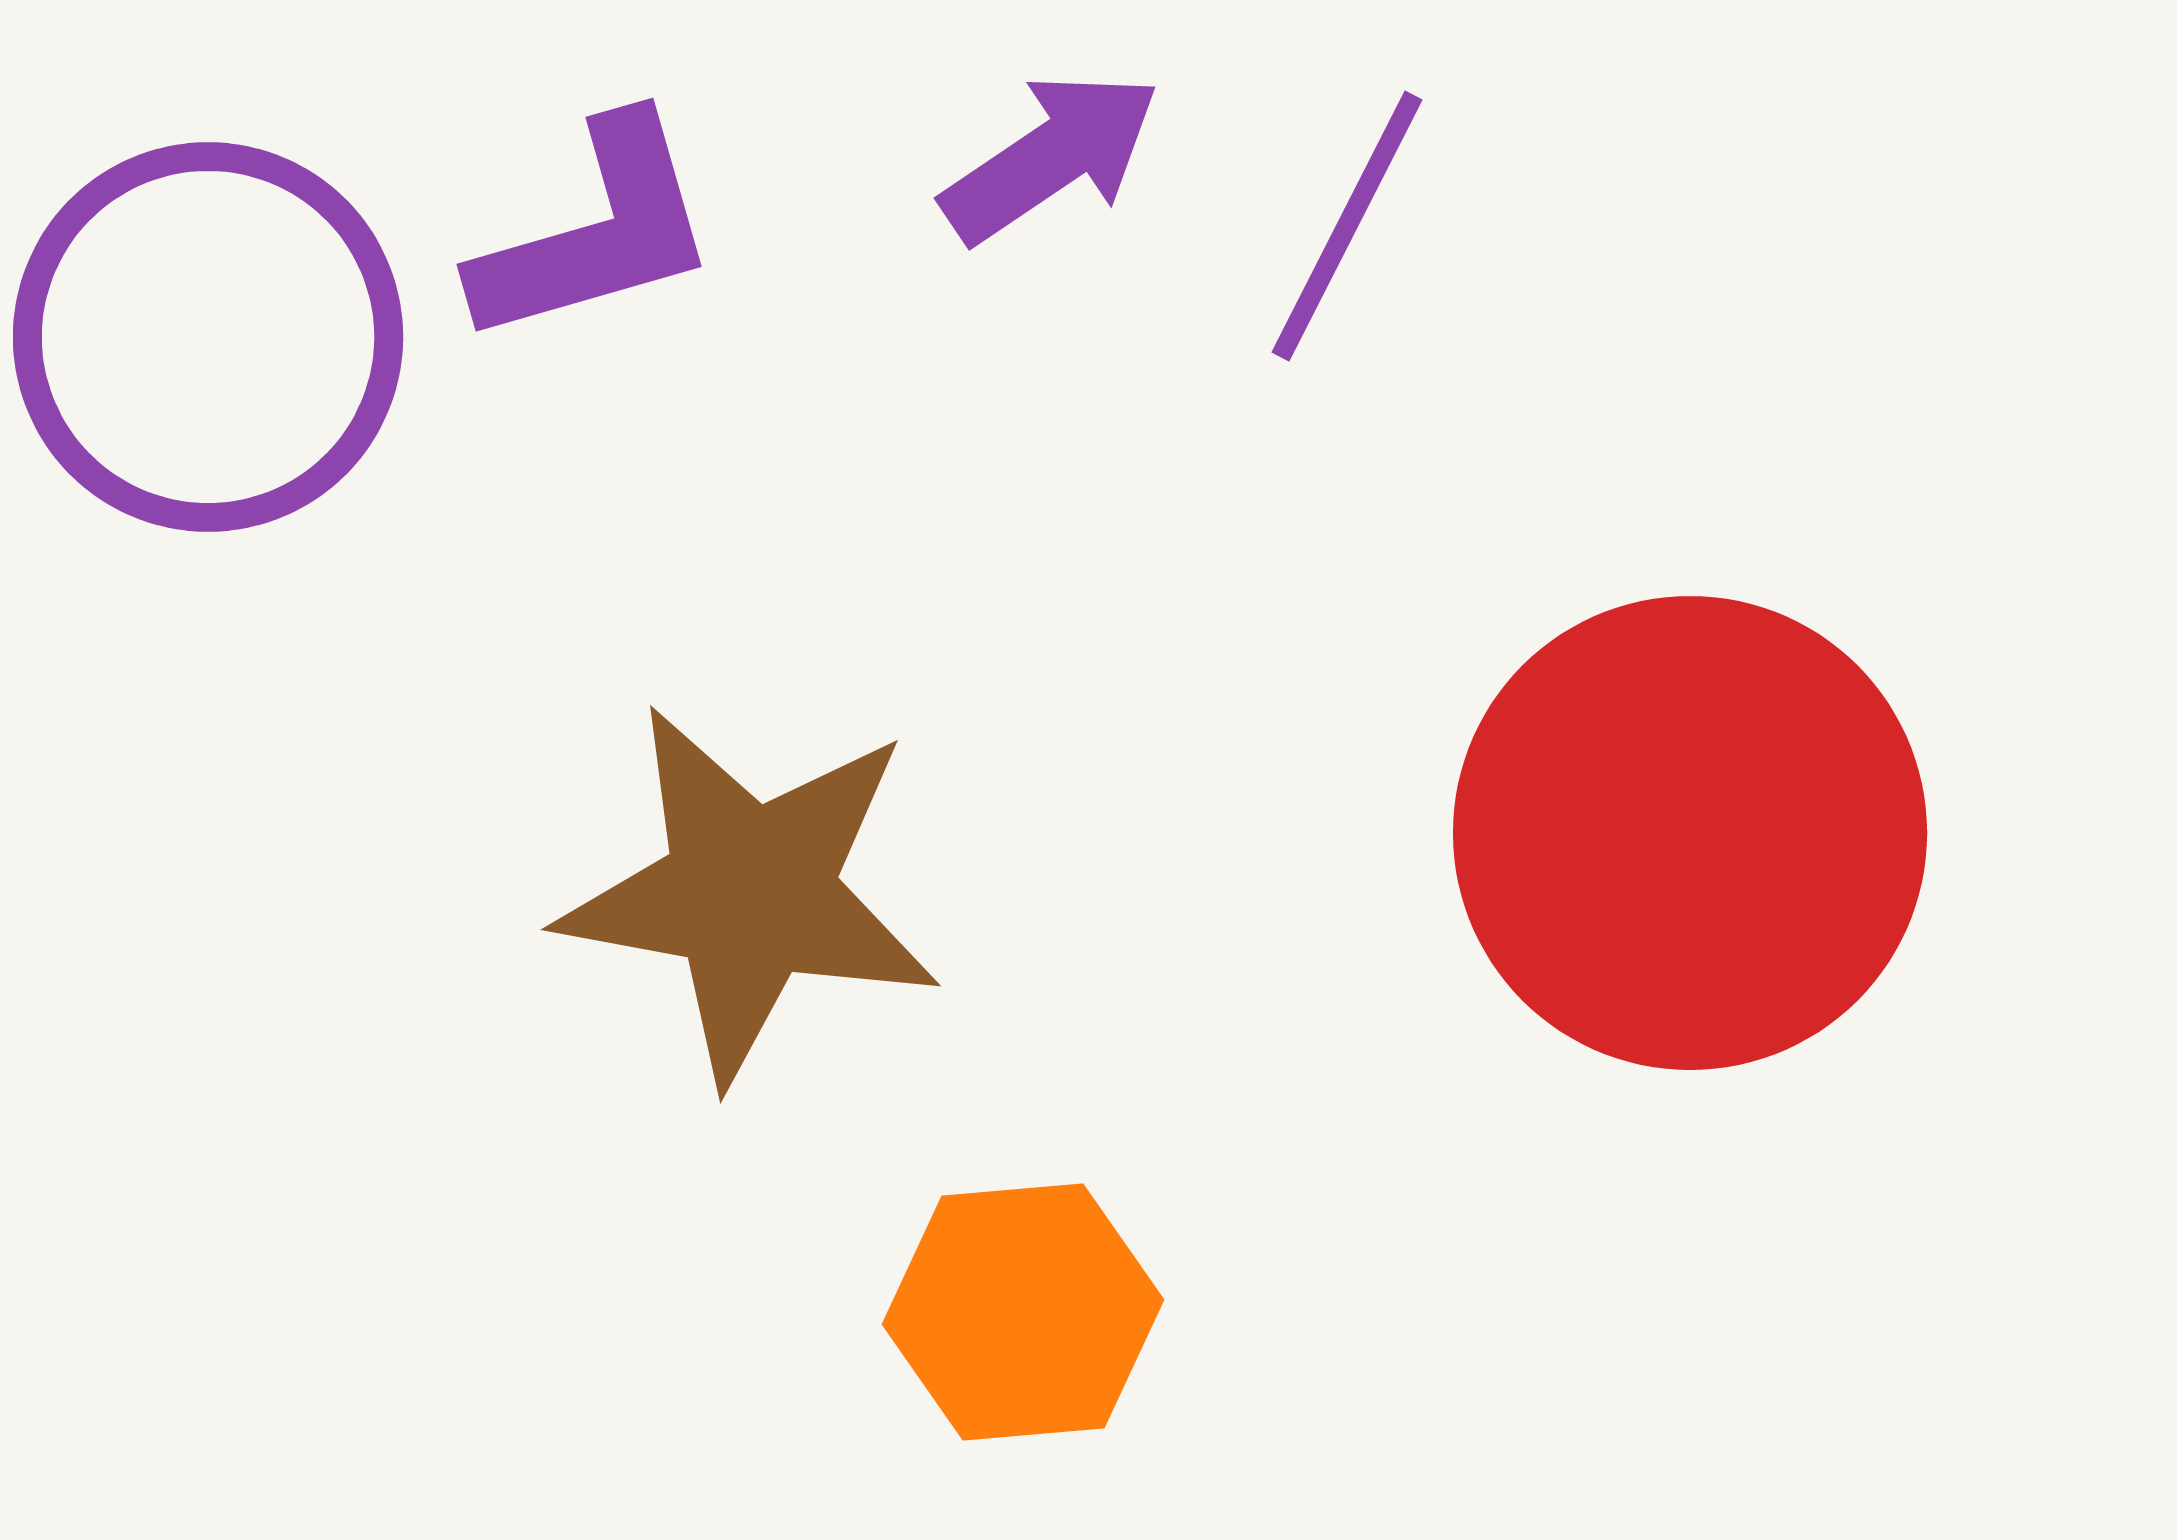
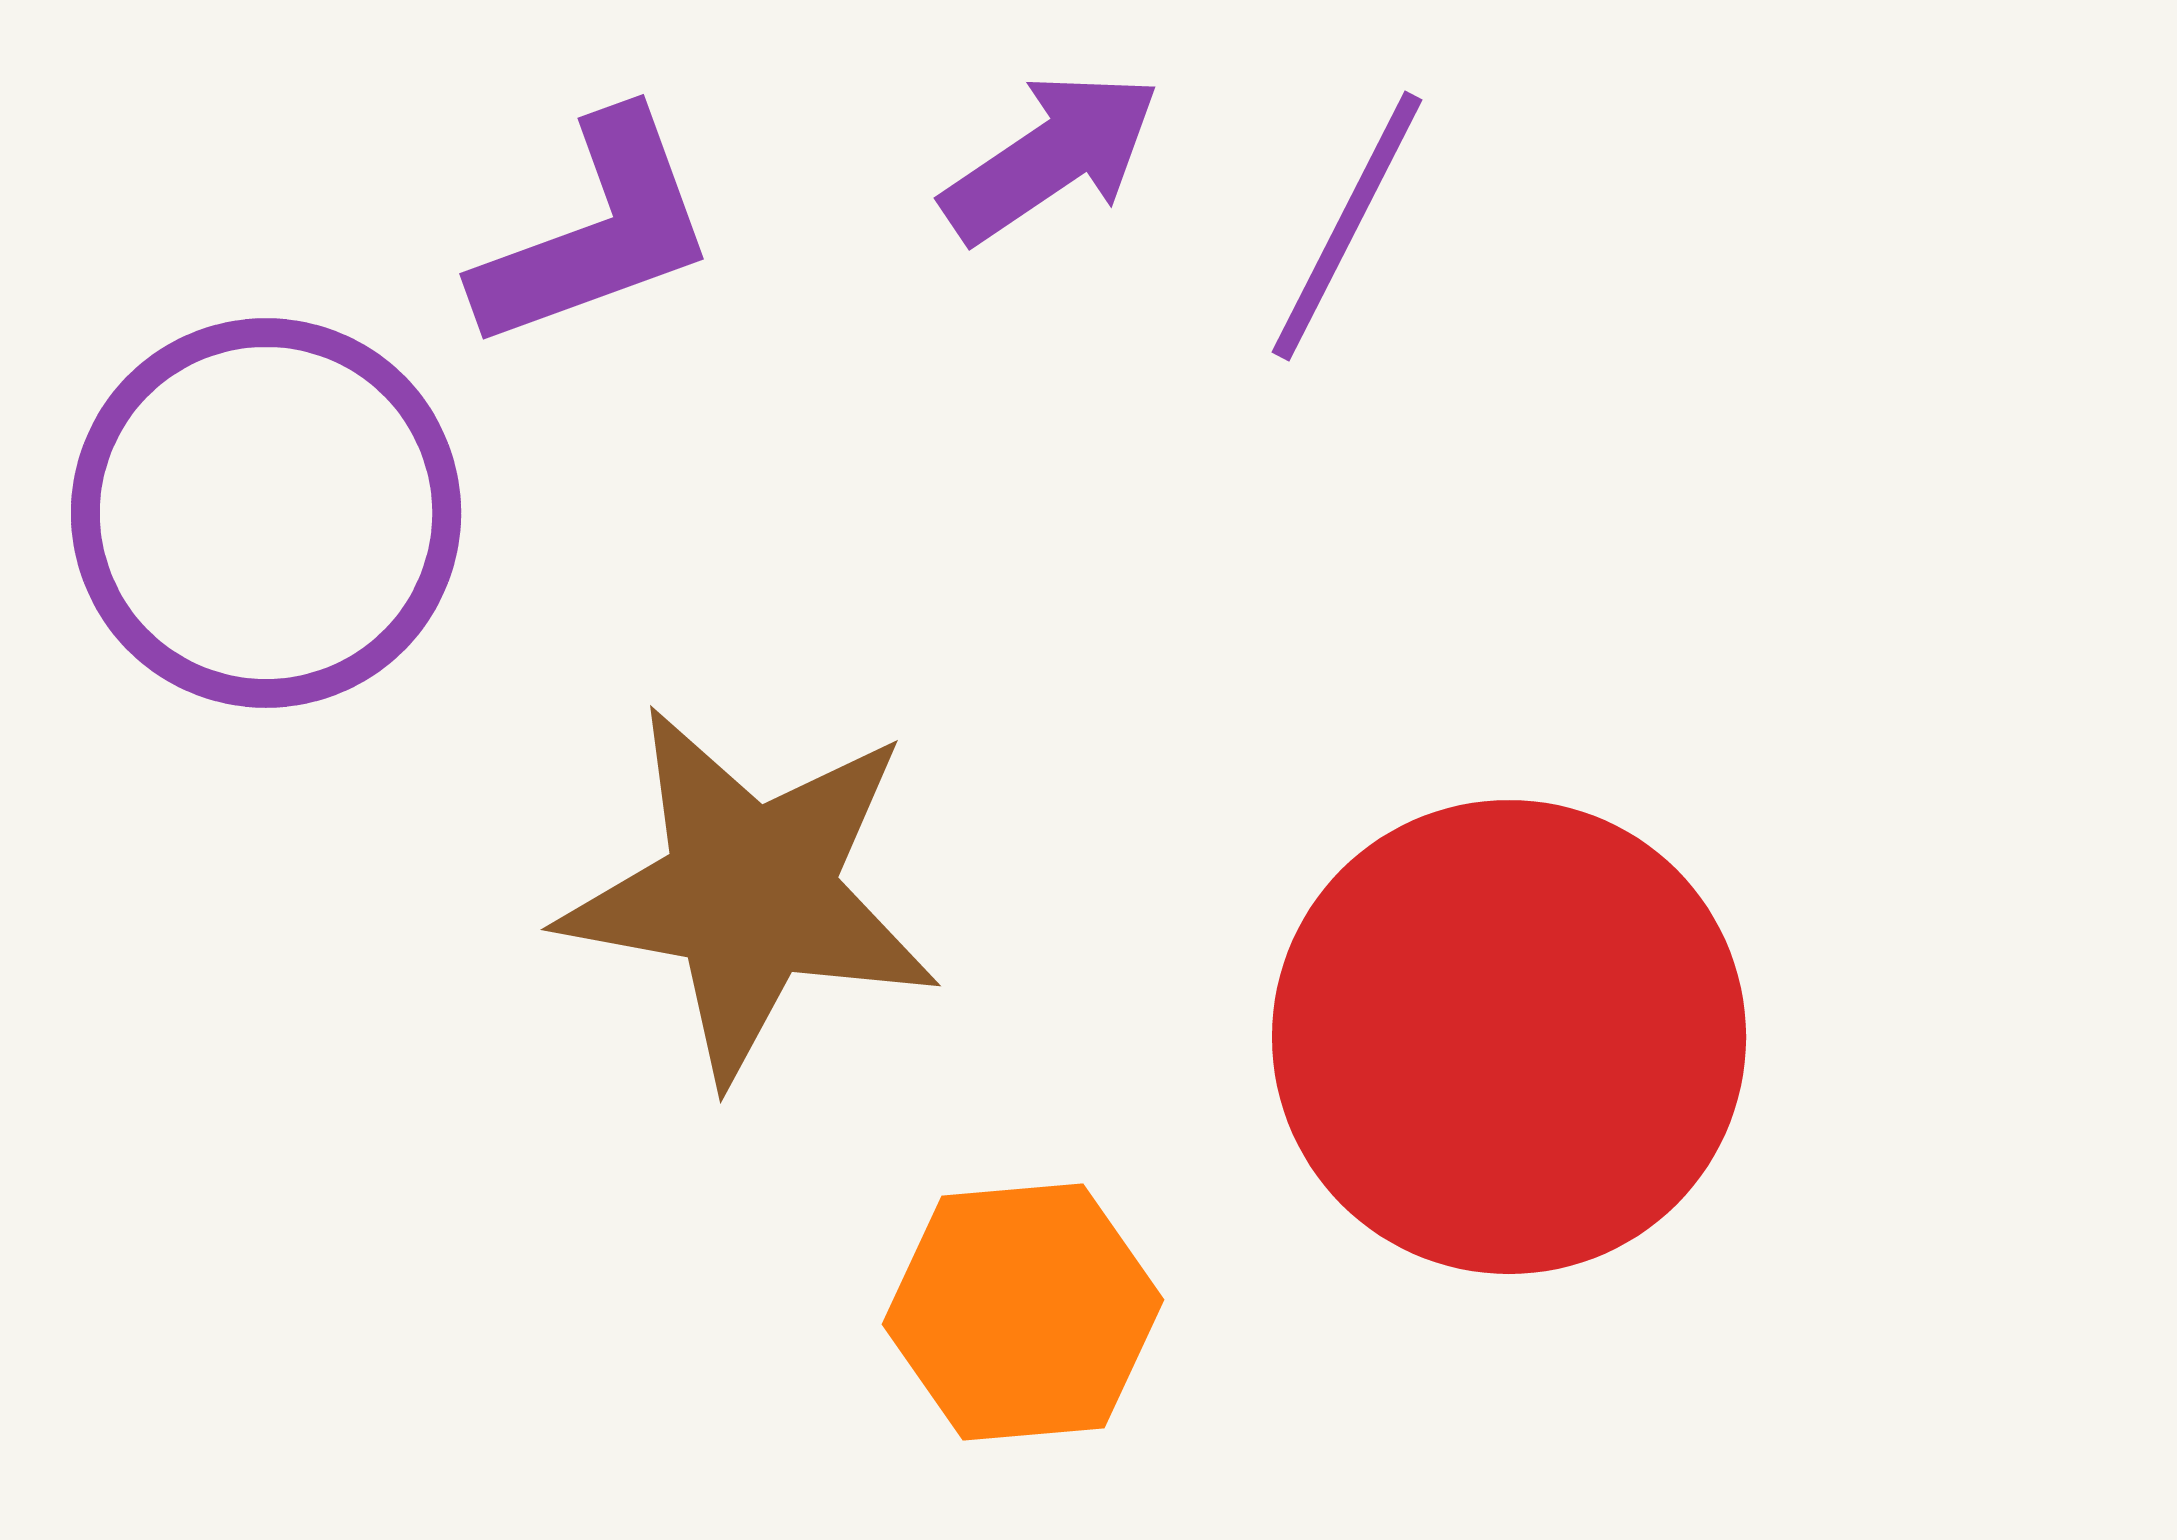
purple L-shape: rotated 4 degrees counterclockwise
purple circle: moved 58 px right, 176 px down
red circle: moved 181 px left, 204 px down
